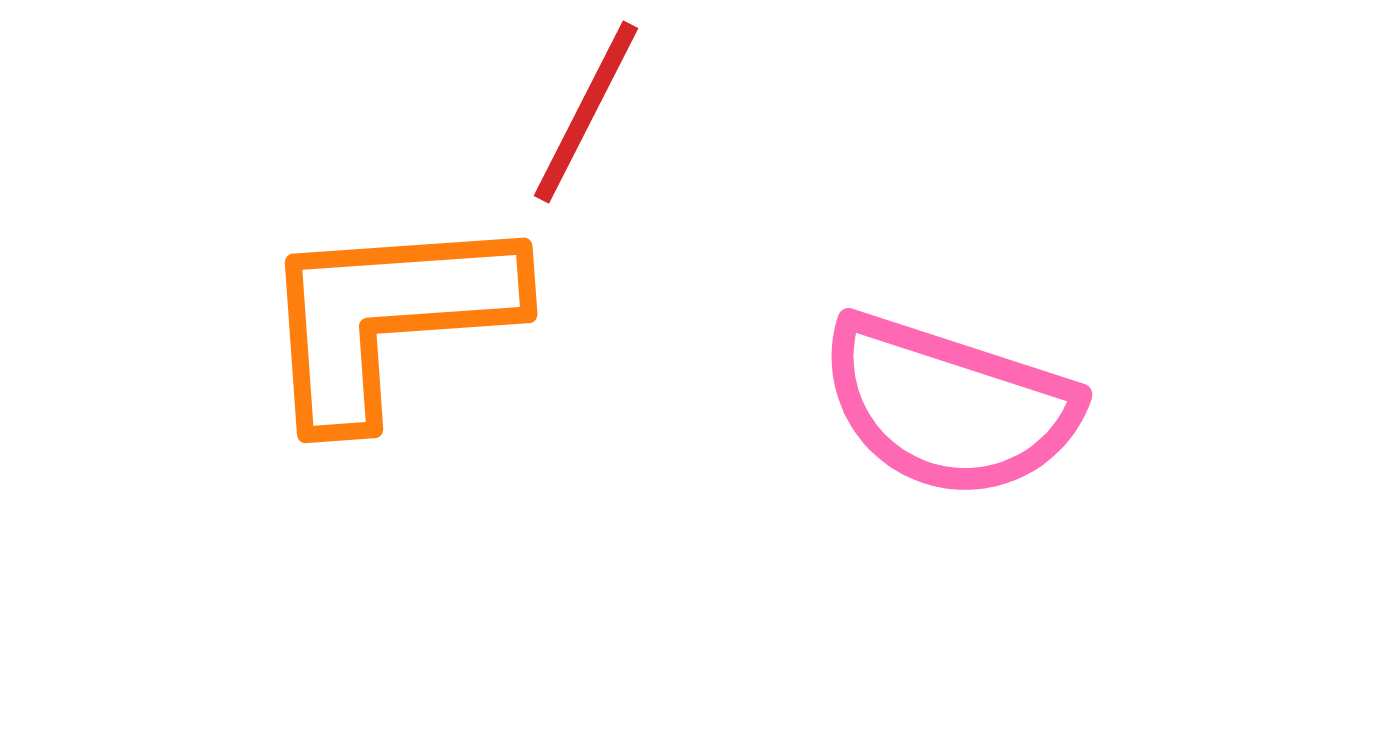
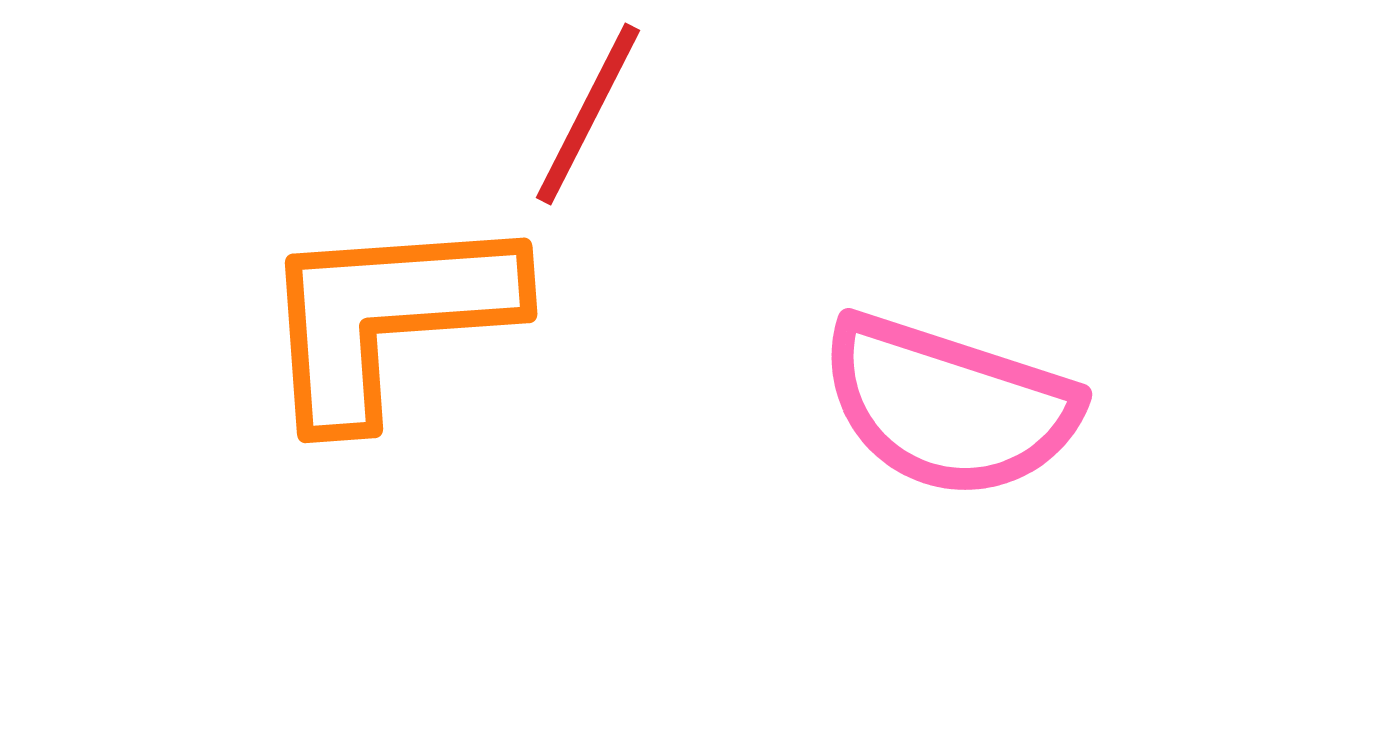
red line: moved 2 px right, 2 px down
